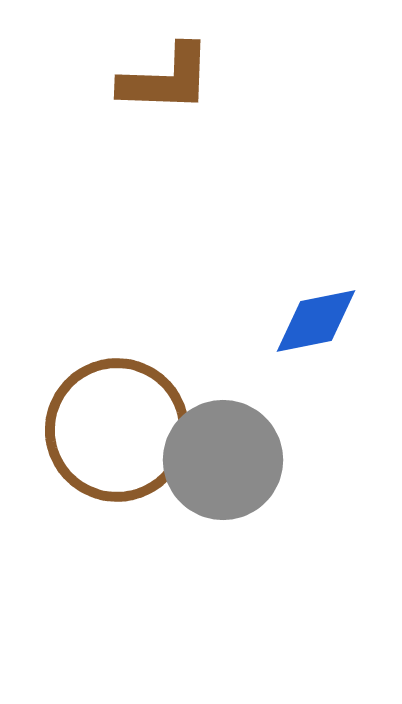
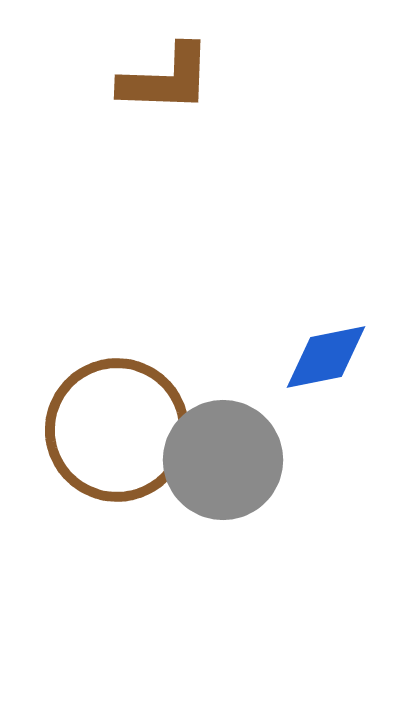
blue diamond: moved 10 px right, 36 px down
